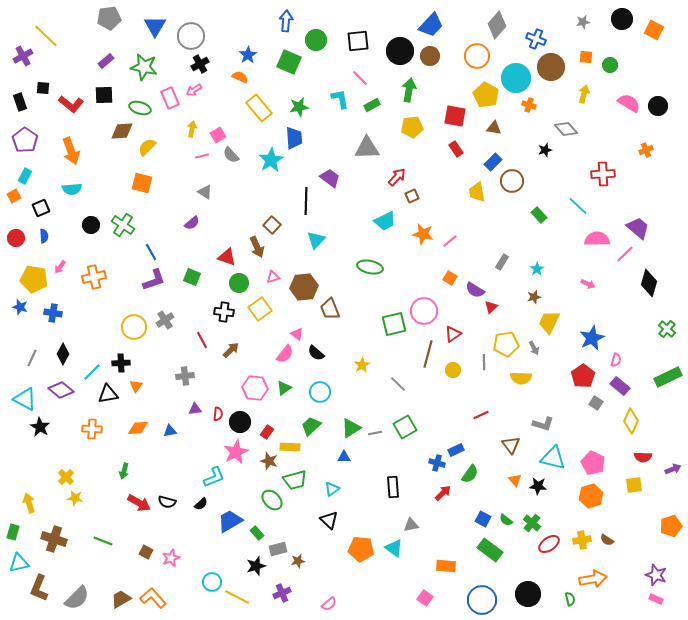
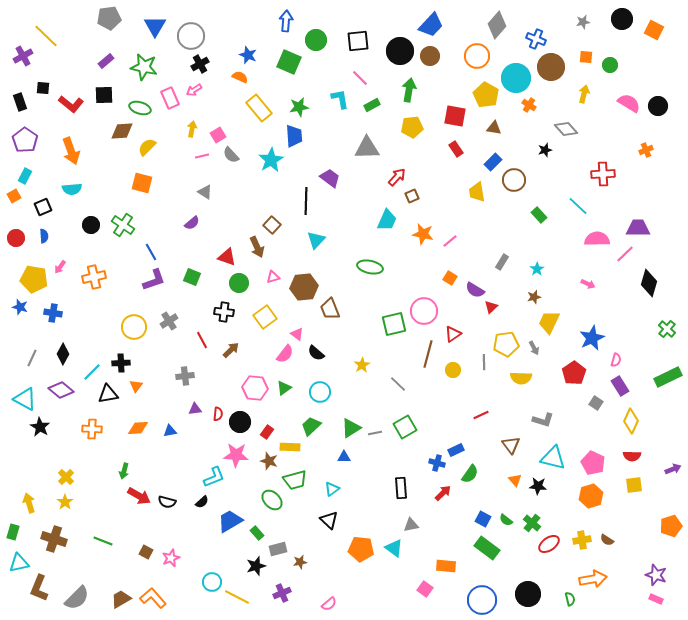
blue star at (248, 55): rotated 18 degrees counterclockwise
orange cross at (529, 105): rotated 16 degrees clockwise
blue trapezoid at (294, 138): moved 2 px up
brown circle at (512, 181): moved 2 px right, 1 px up
black square at (41, 208): moved 2 px right, 1 px up
cyan trapezoid at (385, 221): moved 2 px right, 1 px up; rotated 40 degrees counterclockwise
purple trapezoid at (638, 228): rotated 40 degrees counterclockwise
yellow square at (260, 309): moved 5 px right, 8 px down
gray cross at (165, 320): moved 4 px right, 1 px down
red pentagon at (583, 376): moved 9 px left, 3 px up
purple rectangle at (620, 386): rotated 18 degrees clockwise
gray L-shape at (543, 424): moved 4 px up
pink star at (236, 452): moved 3 px down; rotated 30 degrees clockwise
red semicircle at (643, 457): moved 11 px left, 1 px up
black rectangle at (393, 487): moved 8 px right, 1 px down
yellow star at (75, 498): moved 10 px left, 4 px down; rotated 28 degrees clockwise
red arrow at (139, 503): moved 7 px up
black semicircle at (201, 504): moved 1 px right, 2 px up
green rectangle at (490, 550): moved 3 px left, 2 px up
brown star at (298, 561): moved 2 px right, 1 px down
pink square at (425, 598): moved 9 px up
